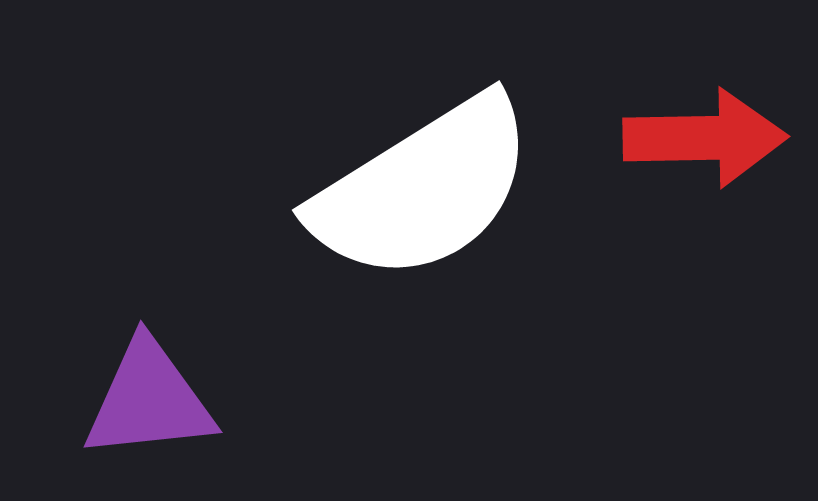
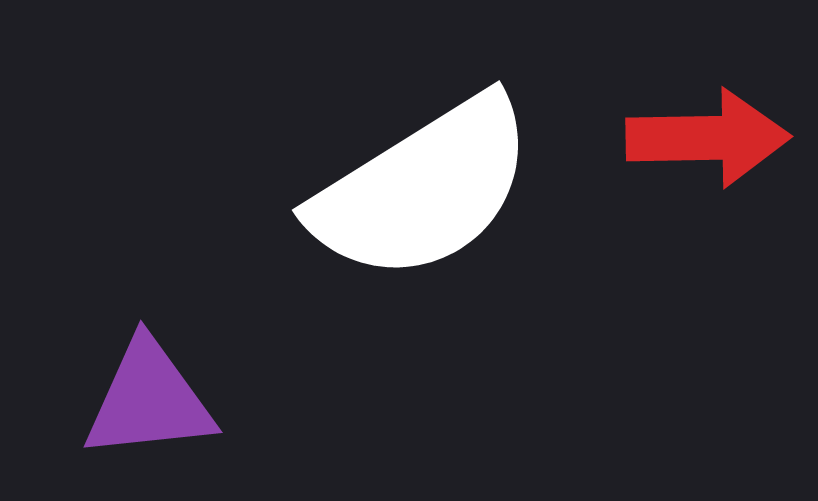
red arrow: moved 3 px right
